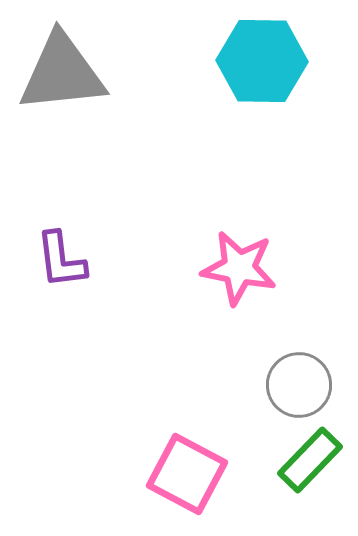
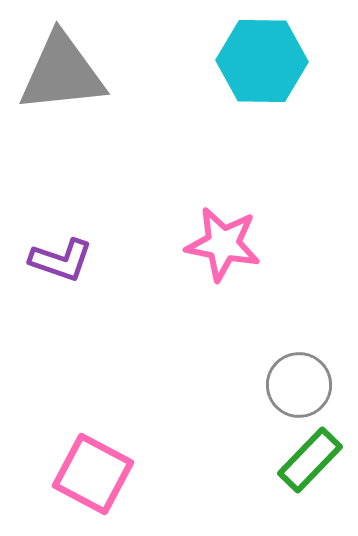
purple L-shape: rotated 64 degrees counterclockwise
pink star: moved 16 px left, 24 px up
pink square: moved 94 px left
